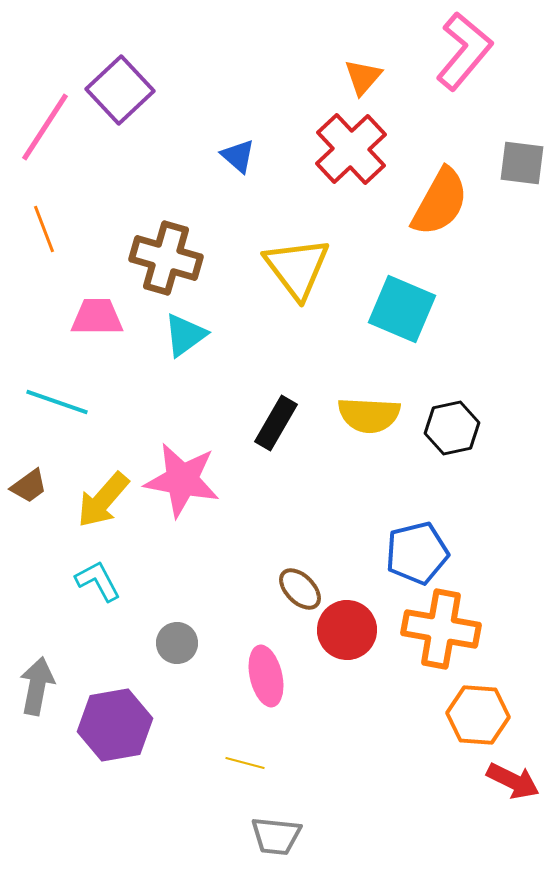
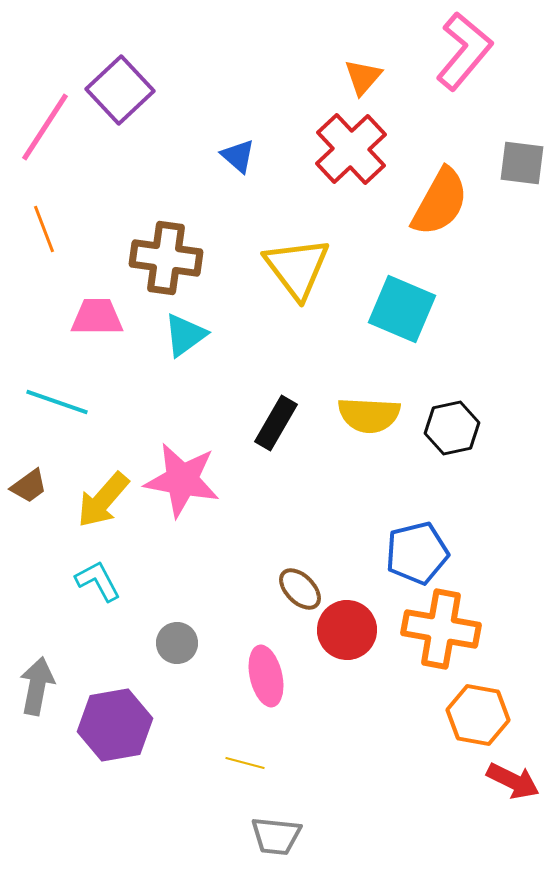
brown cross: rotated 8 degrees counterclockwise
orange hexagon: rotated 6 degrees clockwise
